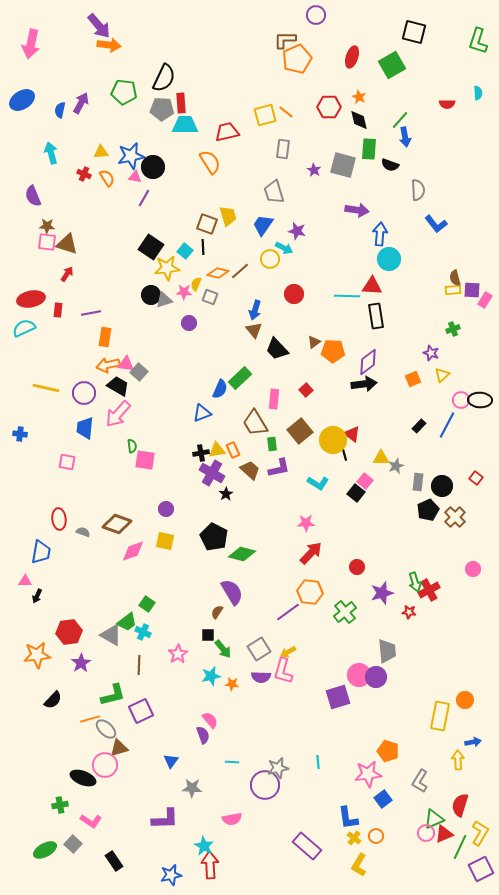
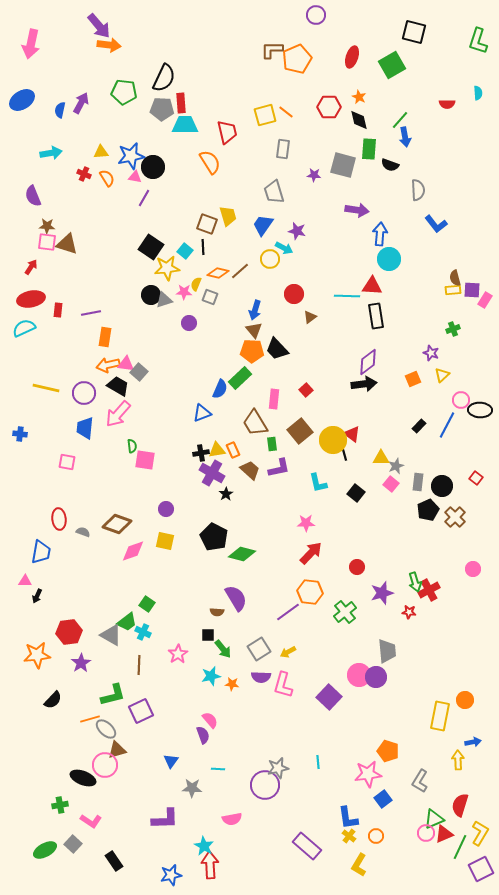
brown L-shape at (285, 40): moved 13 px left, 10 px down
red trapezoid at (227, 132): rotated 90 degrees clockwise
cyan arrow at (51, 153): rotated 95 degrees clockwise
purple star at (314, 170): moved 5 px down; rotated 24 degrees counterclockwise
red arrow at (67, 274): moved 36 px left, 7 px up
brown triangle at (314, 342): moved 4 px left, 25 px up
orange pentagon at (333, 351): moved 81 px left
black ellipse at (480, 400): moved 10 px down
pink square at (365, 481): moved 26 px right, 3 px down
cyan L-shape at (318, 483): rotated 45 degrees clockwise
purple semicircle at (232, 592): moved 4 px right, 6 px down
brown semicircle at (217, 612): rotated 120 degrees counterclockwise
pink L-shape at (283, 671): moved 14 px down
purple square at (338, 697): moved 9 px left; rotated 30 degrees counterclockwise
brown triangle at (119, 748): moved 2 px left, 2 px down
cyan line at (232, 762): moved 14 px left, 7 px down
yellow cross at (354, 838): moved 5 px left, 2 px up
